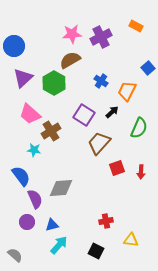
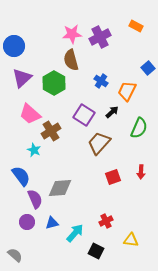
purple cross: moved 1 px left
brown semicircle: moved 1 px right; rotated 75 degrees counterclockwise
purple triangle: moved 1 px left
cyan star: rotated 16 degrees clockwise
red square: moved 4 px left, 9 px down
gray diamond: moved 1 px left
red cross: rotated 16 degrees counterclockwise
blue triangle: moved 2 px up
cyan arrow: moved 16 px right, 12 px up
